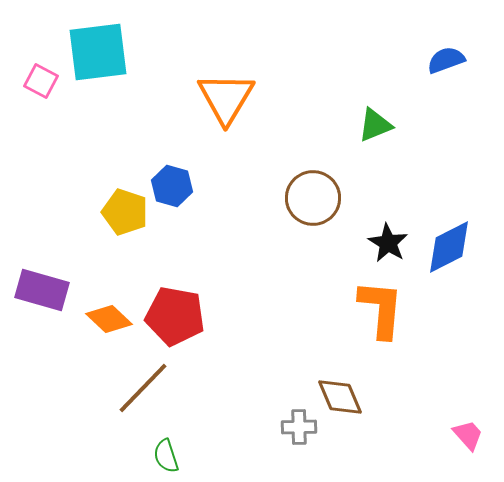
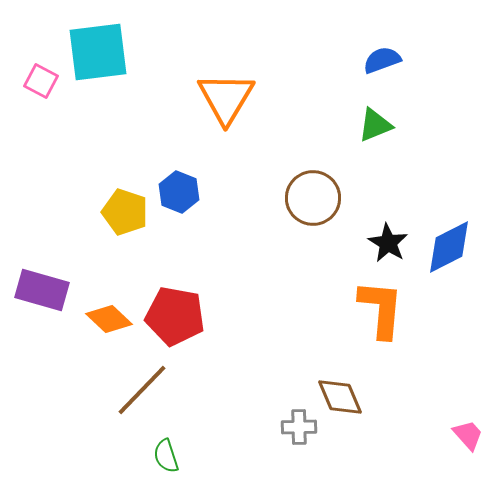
blue semicircle: moved 64 px left
blue hexagon: moved 7 px right, 6 px down; rotated 6 degrees clockwise
brown line: moved 1 px left, 2 px down
